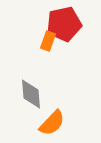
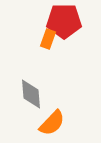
red pentagon: moved 3 px up; rotated 12 degrees clockwise
orange rectangle: moved 2 px up
